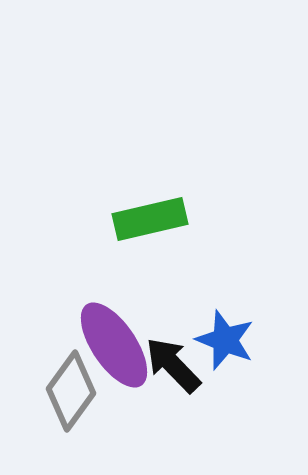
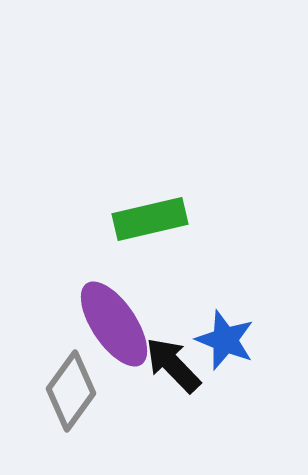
purple ellipse: moved 21 px up
